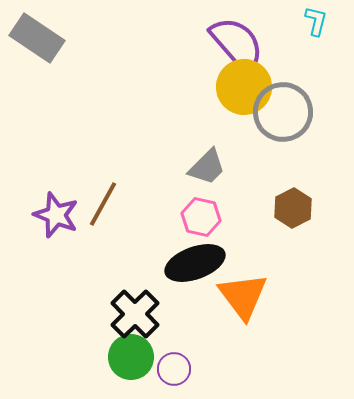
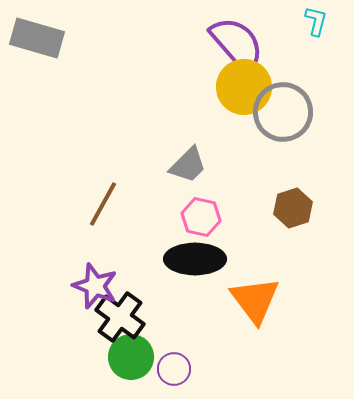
gray rectangle: rotated 18 degrees counterclockwise
gray trapezoid: moved 19 px left, 2 px up
brown hexagon: rotated 9 degrees clockwise
purple star: moved 39 px right, 71 px down
black ellipse: moved 4 px up; rotated 20 degrees clockwise
orange triangle: moved 12 px right, 4 px down
black cross: moved 15 px left, 3 px down; rotated 9 degrees counterclockwise
